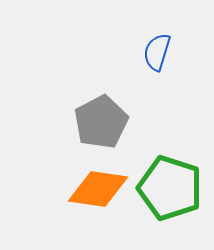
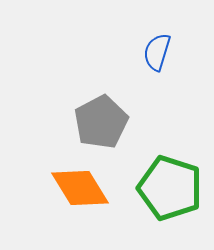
orange diamond: moved 18 px left, 1 px up; rotated 50 degrees clockwise
